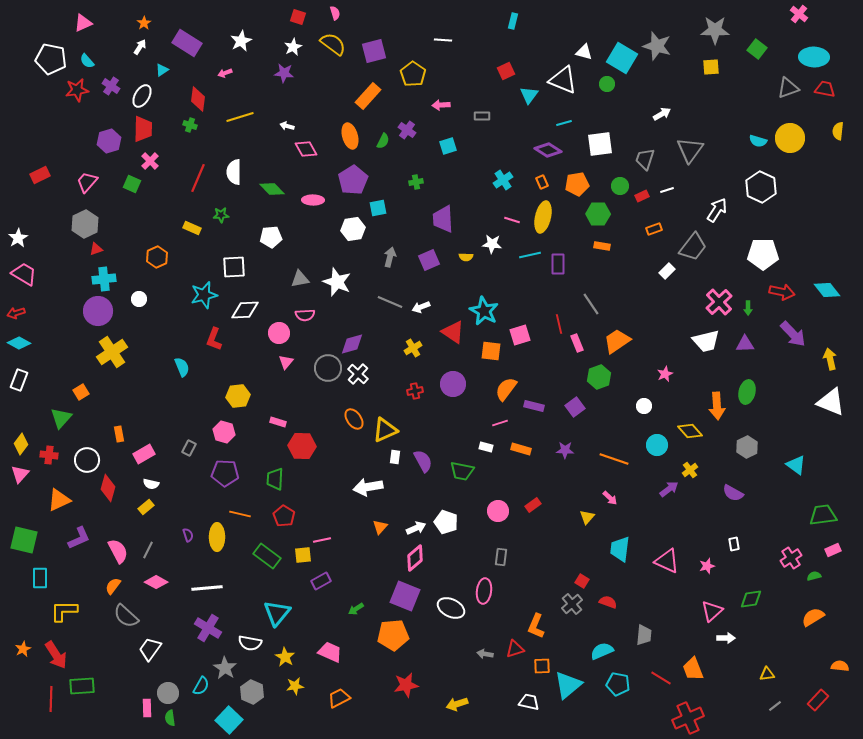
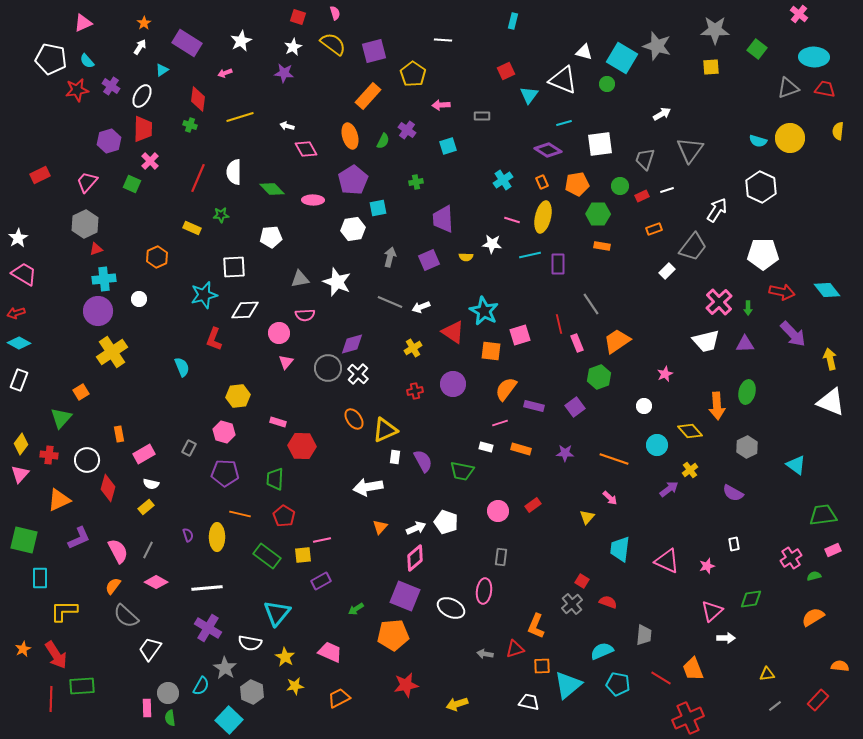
purple star at (565, 450): moved 3 px down
